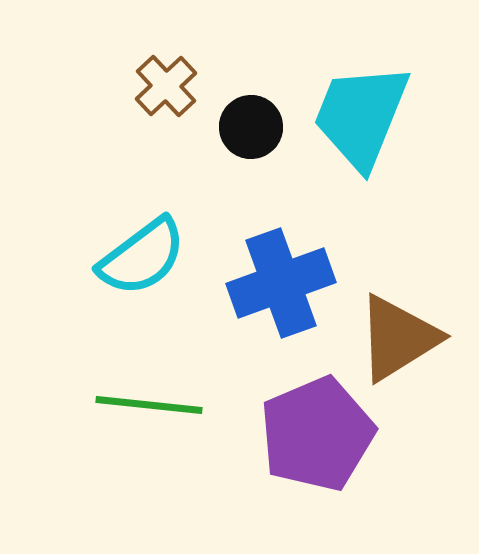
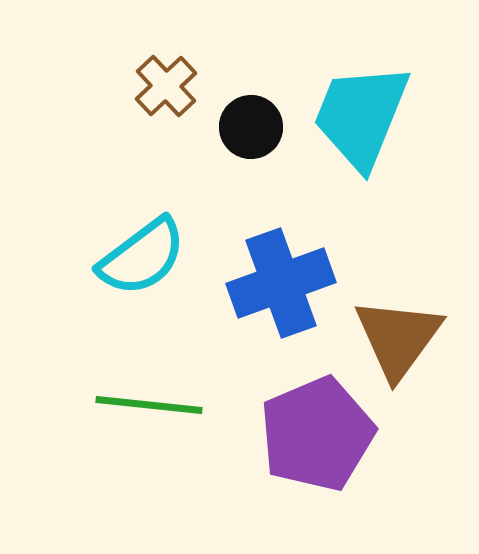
brown triangle: rotated 22 degrees counterclockwise
